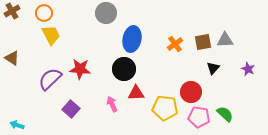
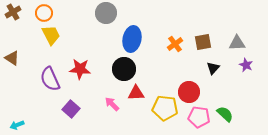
brown cross: moved 1 px right, 1 px down
gray triangle: moved 12 px right, 3 px down
purple star: moved 2 px left, 4 px up
purple semicircle: rotated 70 degrees counterclockwise
red circle: moved 2 px left
pink arrow: rotated 21 degrees counterclockwise
cyan arrow: rotated 40 degrees counterclockwise
